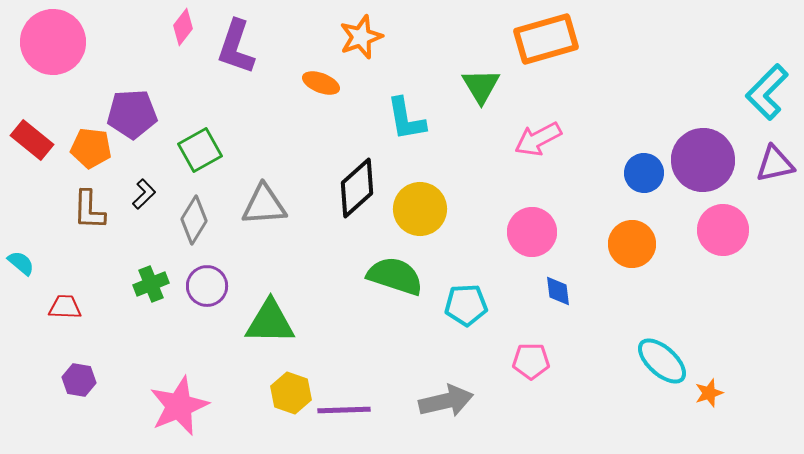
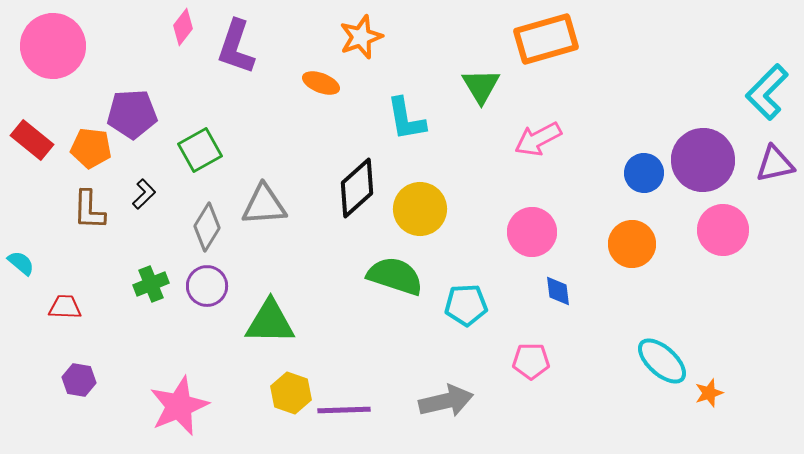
pink circle at (53, 42): moved 4 px down
gray diamond at (194, 220): moved 13 px right, 7 px down
